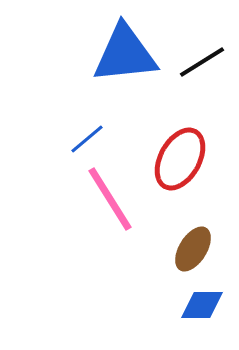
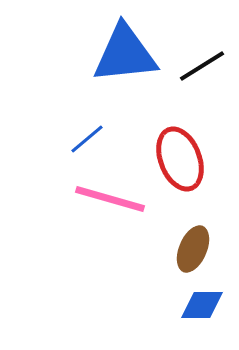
black line: moved 4 px down
red ellipse: rotated 50 degrees counterclockwise
pink line: rotated 42 degrees counterclockwise
brown ellipse: rotated 9 degrees counterclockwise
